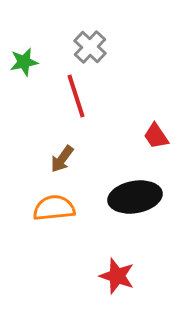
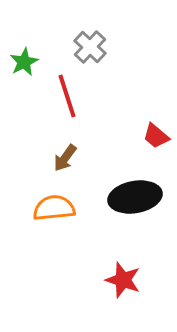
green star: rotated 16 degrees counterclockwise
red line: moved 9 px left
red trapezoid: rotated 16 degrees counterclockwise
brown arrow: moved 3 px right, 1 px up
red star: moved 6 px right, 4 px down
